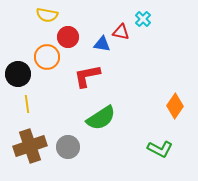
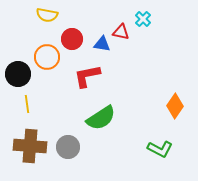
red circle: moved 4 px right, 2 px down
brown cross: rotated 24 degrees clockwise
